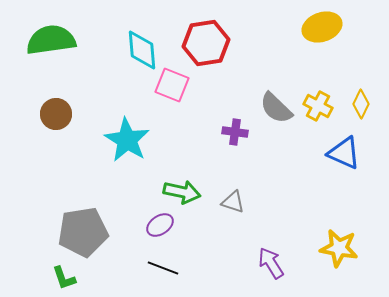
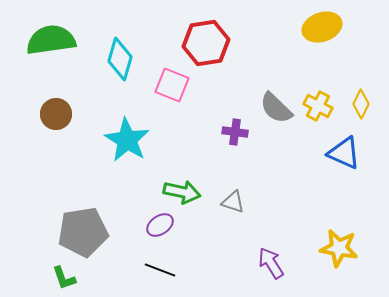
cyan diamond: moved 22 px left, 9 px down; rotated 21 degrees clockwise
black line: moved 3 px left, 2 px down
